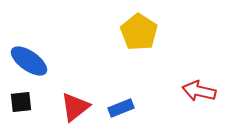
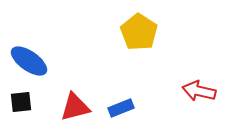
red triangle: rotated 24 degrees clockwise
